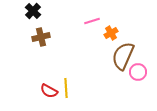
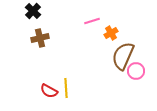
brown cross: moved 1 px left, 1 px down
pink circle: moved 2 px left, 1 px up
